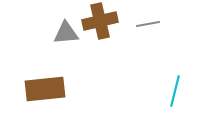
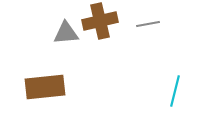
brown rectangle: moved 2 px up
